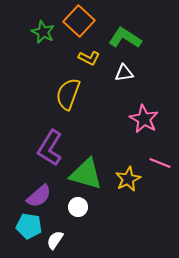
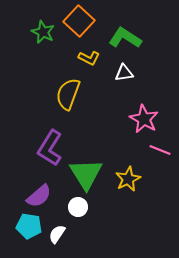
pink line: moved 13 px up
green triangle: rotated 42 degrees clockwise
white semicircle: moved 2 px right, 6 px up
